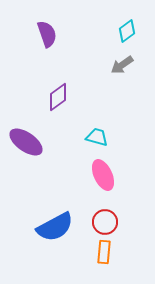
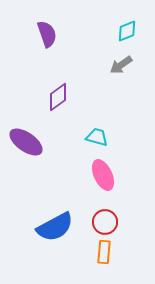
cyan diamond: rotated 15 degrees clockwise
gray arrow: moved 1 px left
